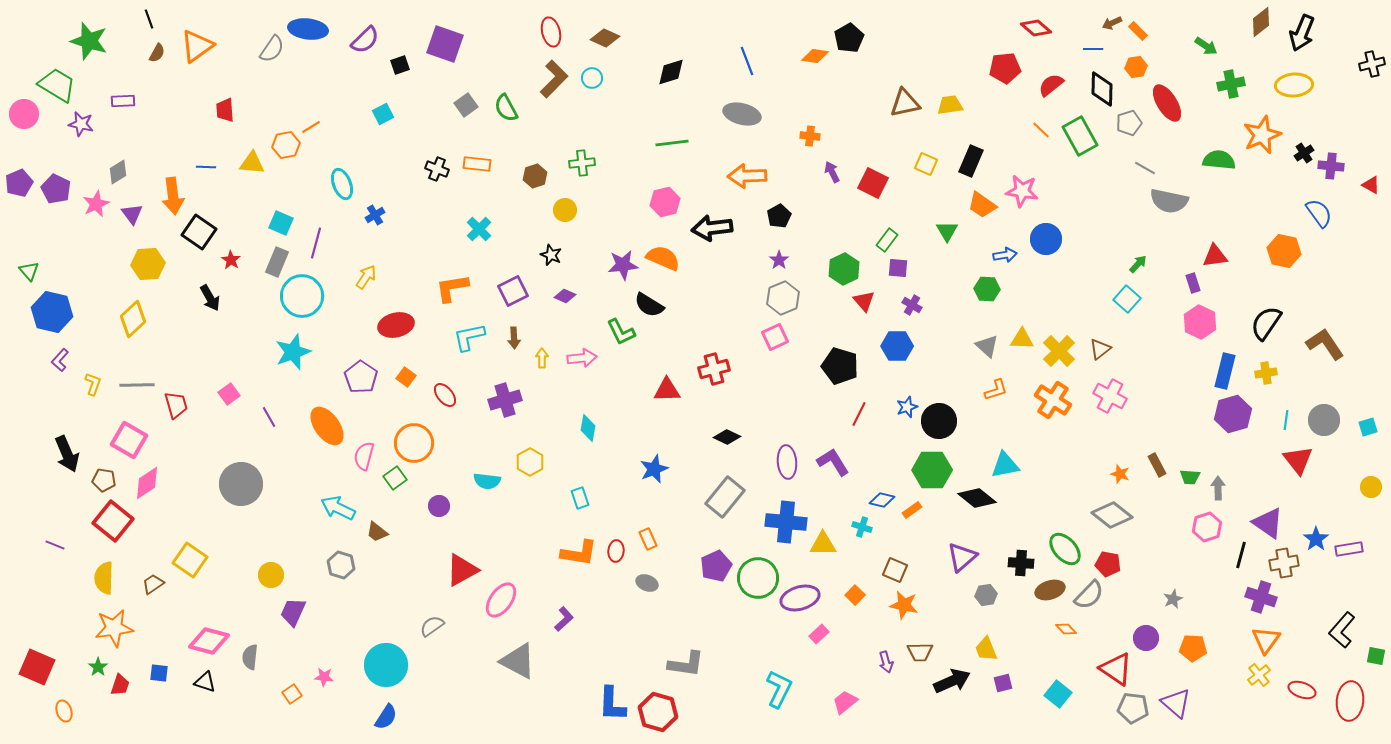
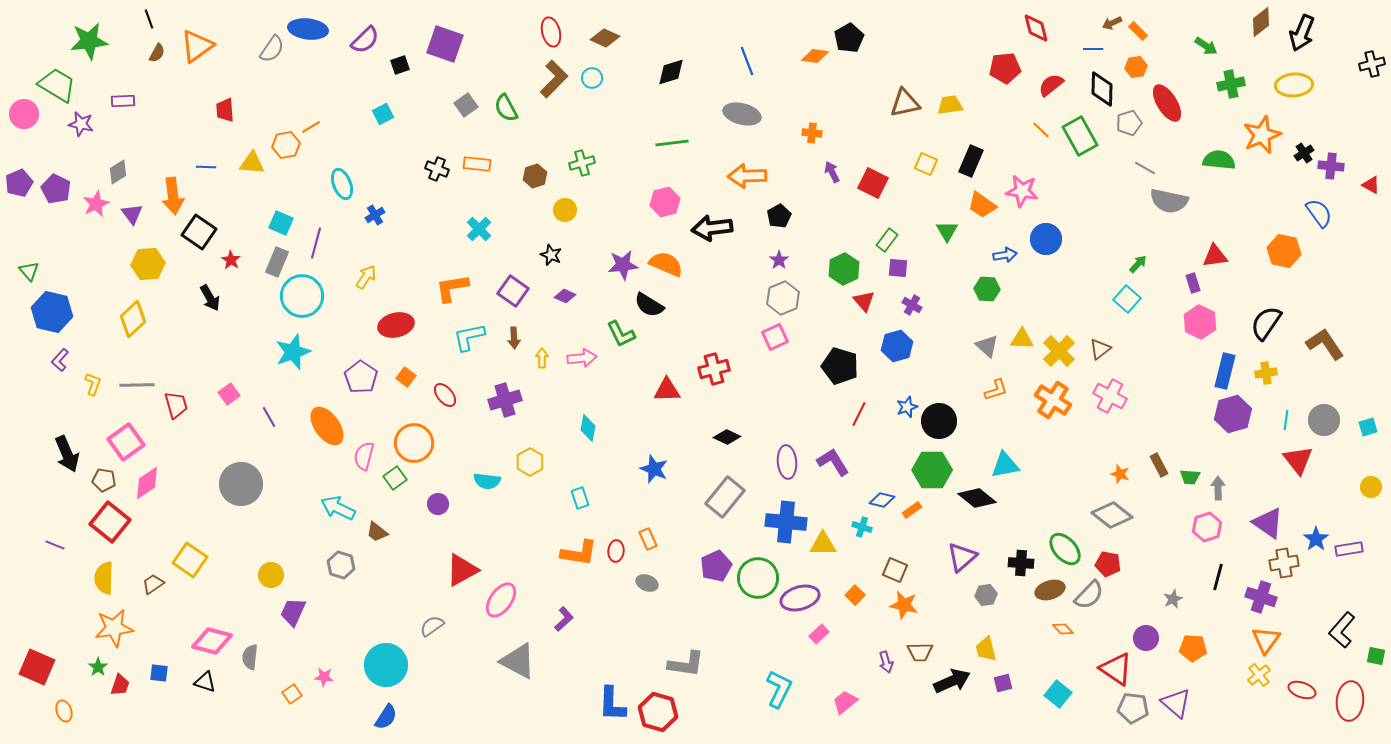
red diamond at (1036, 28): rotated 36 degrees clockwise
green star at (89, 41): rotated 24 degrees counterclockwise
orange cross at (810, 136): moved 2 px right, 3 px up
green cross at (582, 163): rotated 10 degrees counterclockwise
orange semicircle at (663, 258): moved 3 px right, 6 px down
purple square at (513, 291): rotated 28 degrees counterclockwise
green L-shape at (621, 332): moved 2 px down
blue hexagon at (897, 346): rotated 16 degrees counterclockwise
pink square at (129, 440): moved 3 px left, 2 px down; rotated 24 degrees clockwise
brown rectangle at (1157, 465): moved 2 px right
blue star at (654, 469): rotated 28 degrees counterclockwise
purple circle at (439, 506): moved 1 px left, 2 px up
red square at (113, 521): moved 3 px left, 1 px down
black line at (1241, 555): moved 23 px left, 22 px down
orange diamond at (1066, 629): moved 3 px left
pink diamond at (209, 641): moved 3 px right
yellow trapezoid at (986, 649): rotated 8 degrees clockwise
